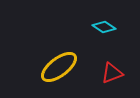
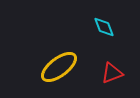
cyan diamond: rotated 35 degrees clockwise
